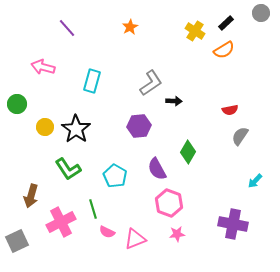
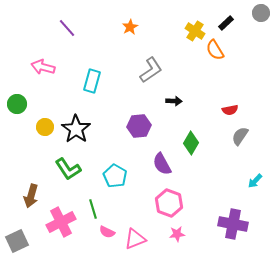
orange semicircle: moved 9 px left; rotated 90 degrees clockwise
gray L-shape: moved 13 px up
green diamond: moved 3 px right, 9 px up
purple semicircle: moved 5 px right, 5 px up
